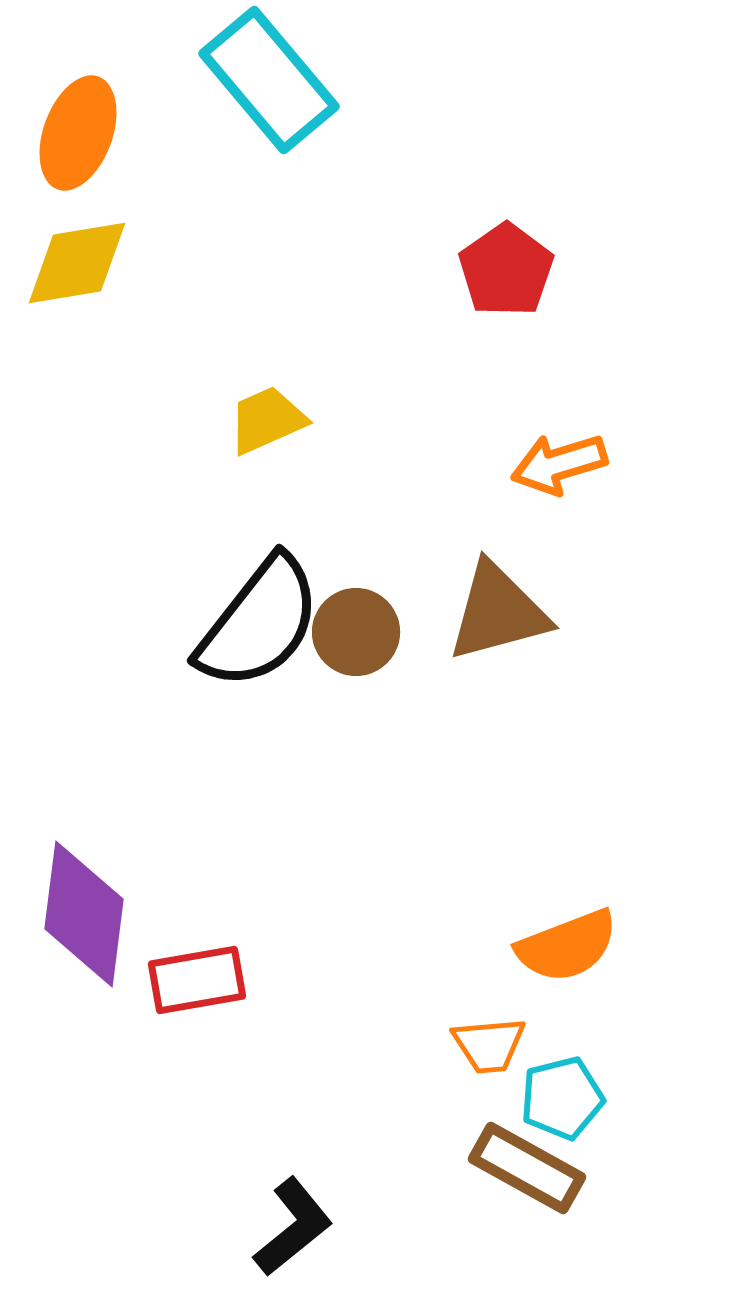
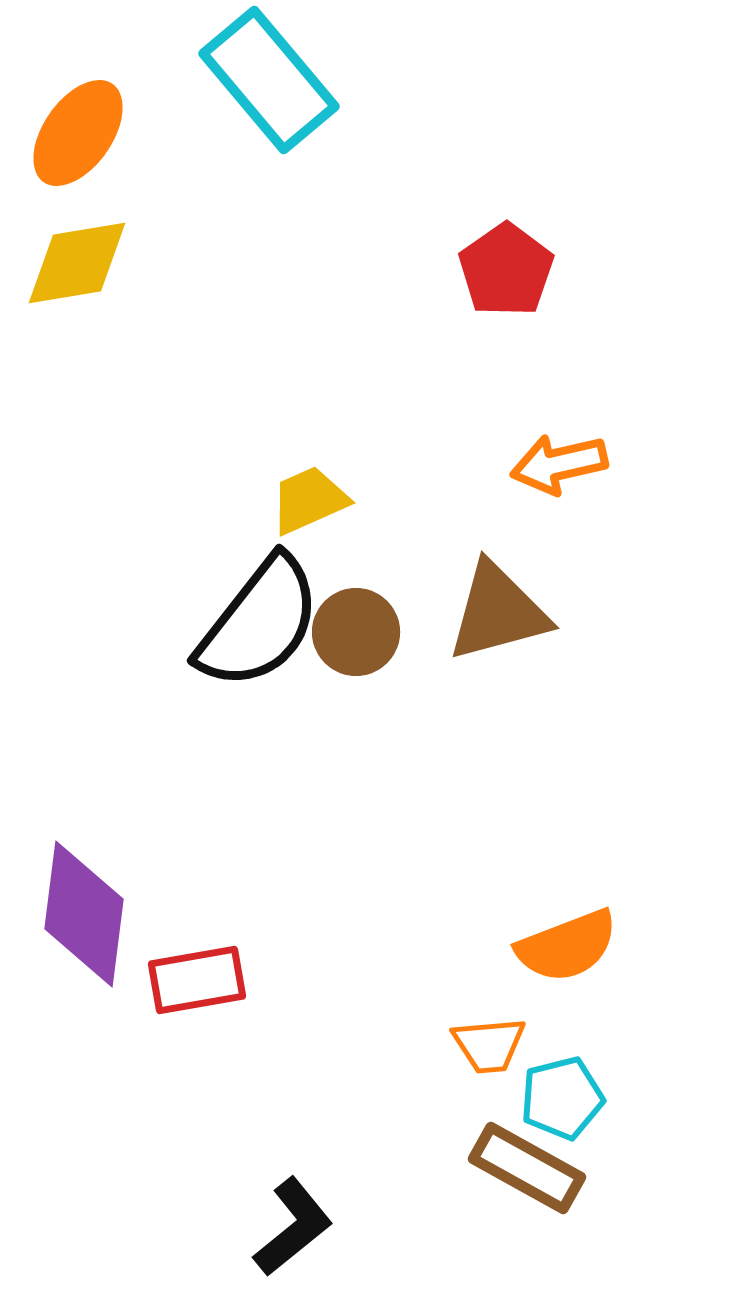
orange ellipse: rotated 15 degrees clockwise
yellow trapezoid: moved 42 px right, 80 px down
orange arrow: rotated 4 degrees clockwise
